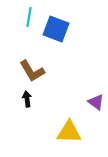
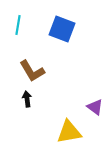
cyan line: moved 11 px left, 8 px down
blue square: moved 6 px right
purple triangle: moved 1 px left, 5 px down
yellow triangle: rotated 12 degrees counterclockwise
